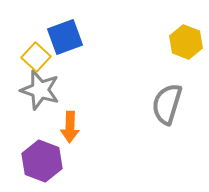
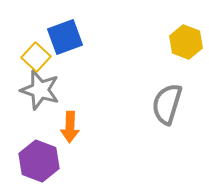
purple hexagon: moved 3 px left
